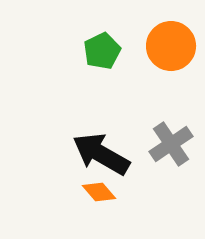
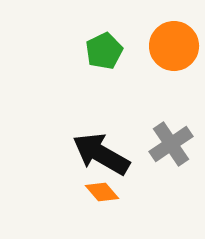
orange circle: moved 3 px right
green pentagon: moved 2 px right
orange diamond: moved 3 px right
